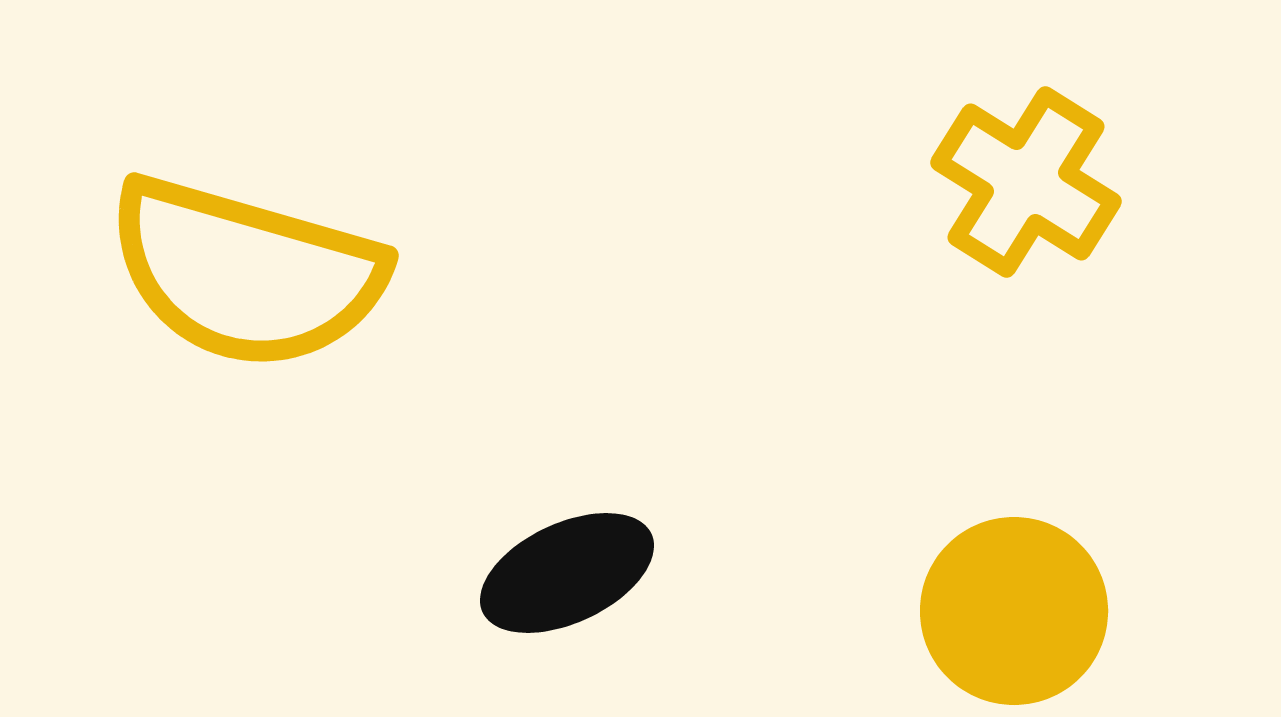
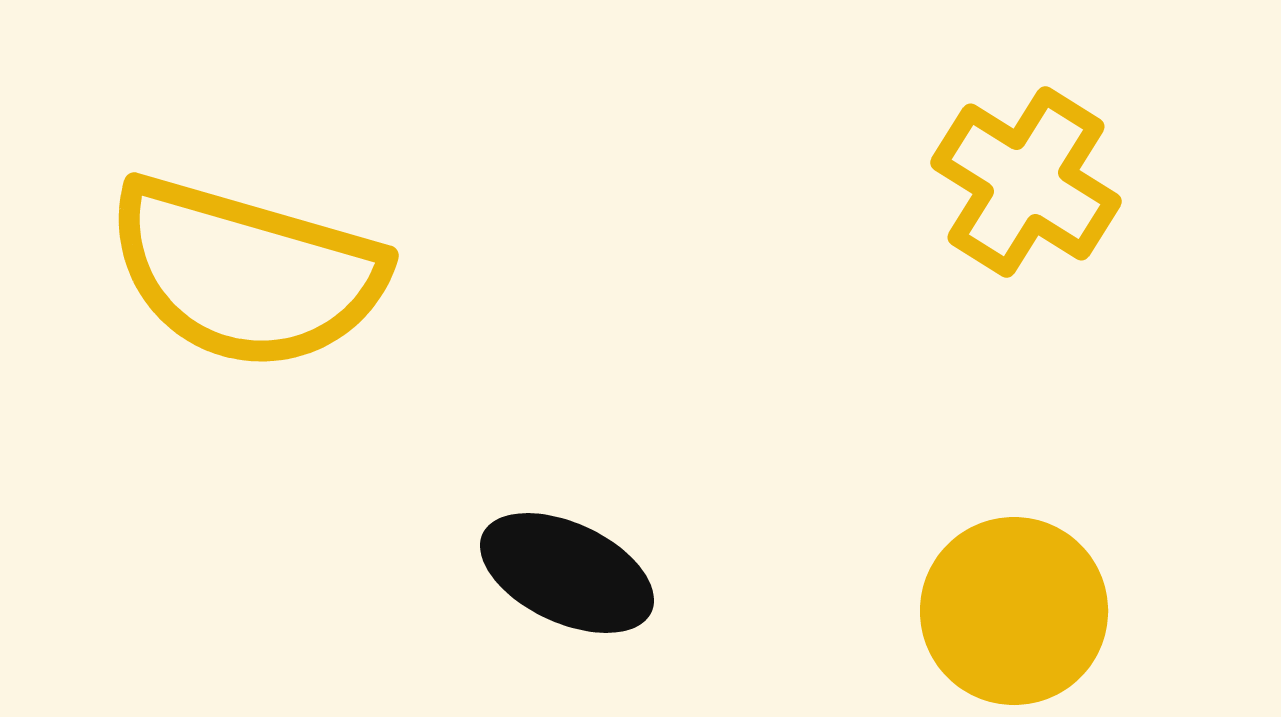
black ellipse: rotated 50 degrees clockwise
